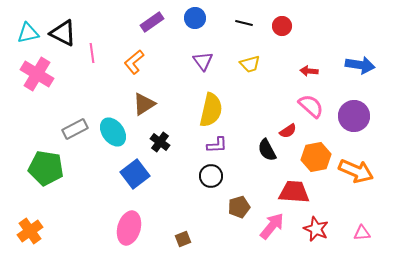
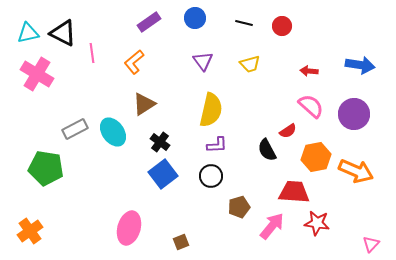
purple rectangle: moved 3 px left
purple circle: moved 2 px up
blue square: moved 28 px right
red star: moved 1 px right, 6 px up; rotated 15 degrees counterclockwise
pink triangle: moved 9 px right, 11 px down; rotated 42 degrees counterclockwise
brown square: moved 2 px left, 3 px down
